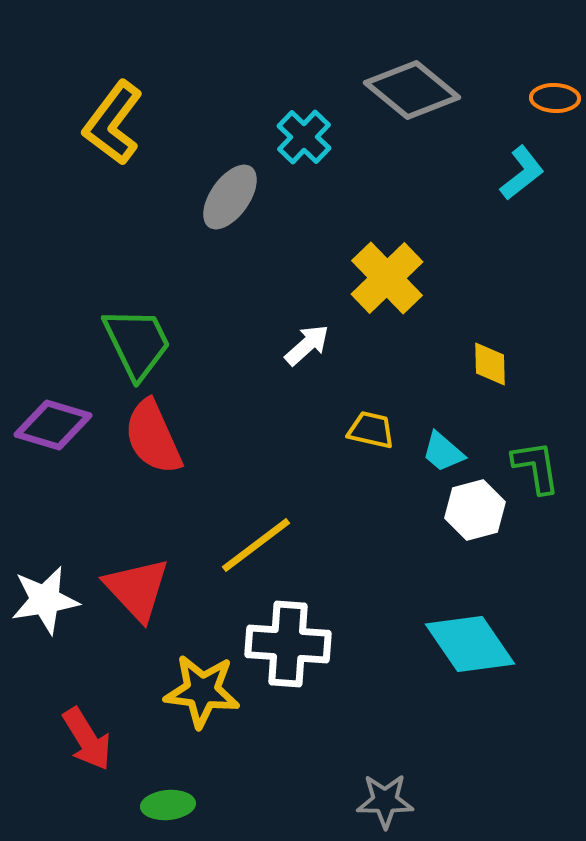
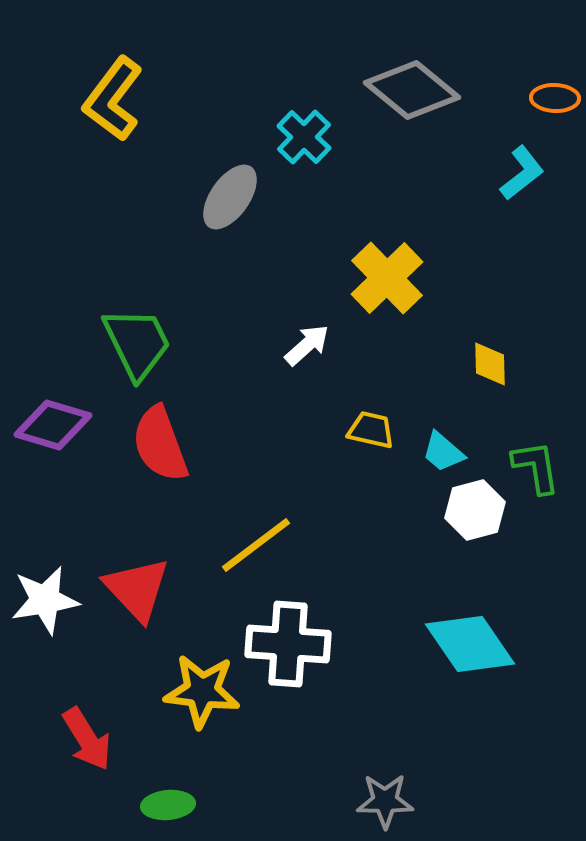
yellow L-shape: moved 24 px up
red semicircle: moved 7 px right, 7 px down; rotated 4 degrees clockwise
